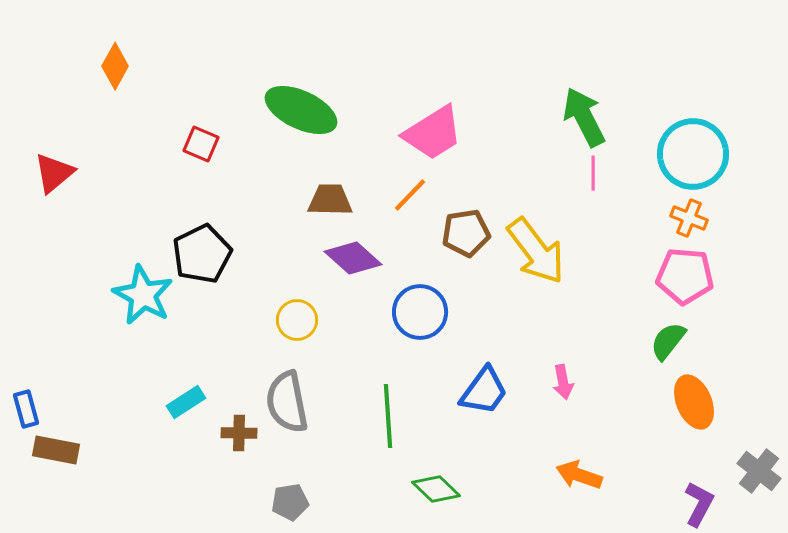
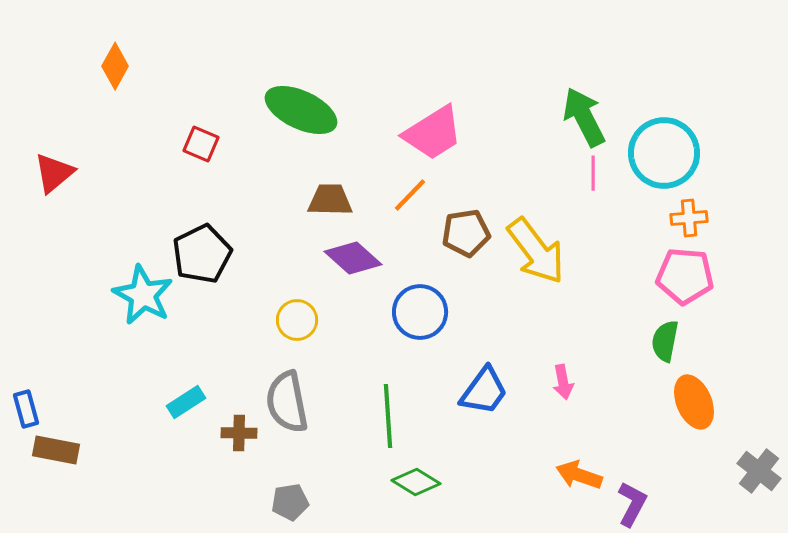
cyan circle: moved 29 px left, 1 px up
orange cross: rotated 27 degrees counterclockwise
green semicircle: moved 3 px left; rotated 27 degrees counterclockwise
green diamond: moved 20 px left, 7 px up; rotated 12 degrees counterclockwise
purple L-shape: moved 67 px left
